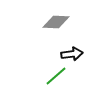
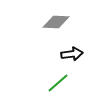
green line: moved 2 px right, 7 px down
